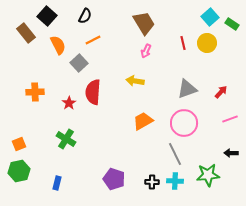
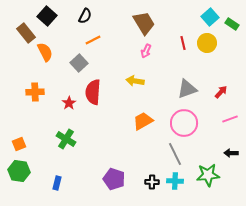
orange semicircle: moved 13 px left, 7 px down
green hexagon: rotated 20 degrees clockwise
